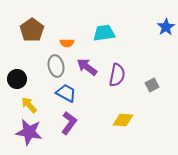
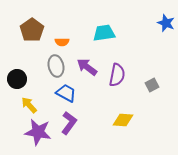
blue star: moved 4 px up; rotated 18 degrees counterclockwise
orange semicircle: moved 5 px left, 1 px up
purple star: moved 9 px right
